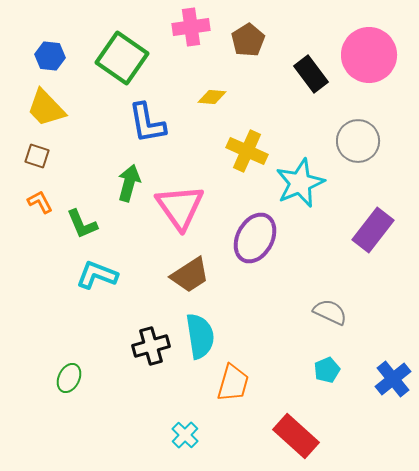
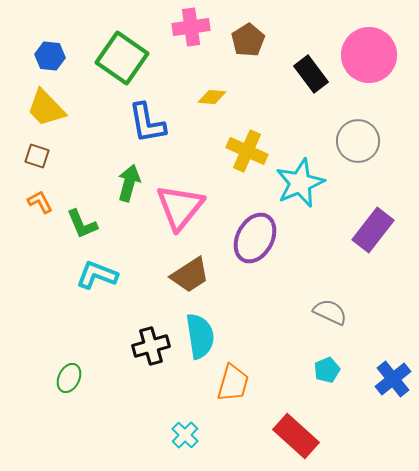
pink triangle: rotated 14 degrees clockwise
